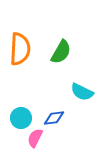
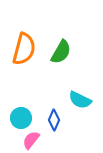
orange semicircle: moved 4 px right; rotated 12 degrees clockwise
cyan semicircle: moved 2 px left, 8 px down
blue diamond: moved 2 px down; rotated 60 degrees counterclockwise
pink semicircle: moved 4 px left, 2 px down; rotated 12 degrees clockwise
